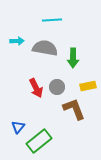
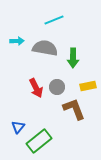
cyan line: moved 2 px right; rotated 18 degrees counterclockwise
